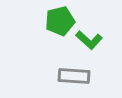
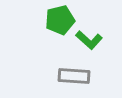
green pentagon: moved 1 px up
